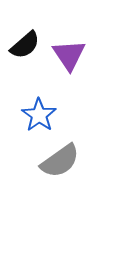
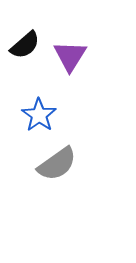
purple triangle: moved 1 px right, 1 px down; rotated 6 degrees clockwise
gray semicircle: moved 3 px left, 3 px down
